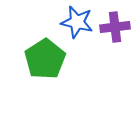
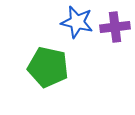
green pentagon: moved 3 px right, 8 px down; rotated 27 degrees counterclockwise
